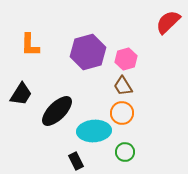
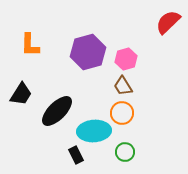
black rectangle: moved 6 px up
